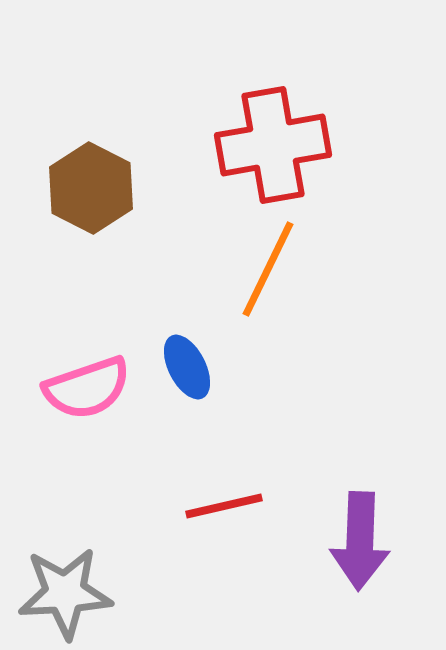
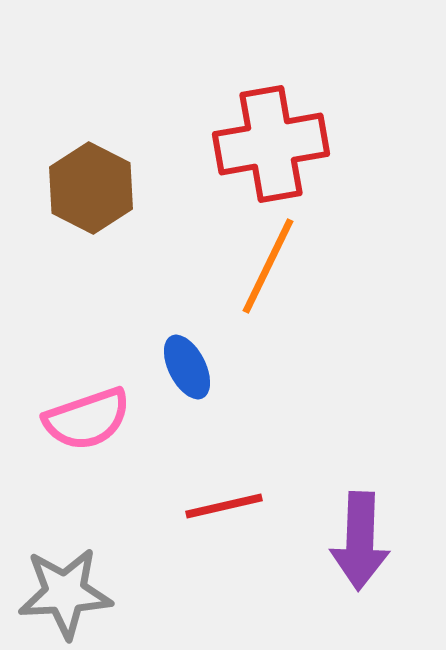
red cross: moved 2 px left, 1 px up
orange line: moved 3 px up
pink semicircle: moved 31 px down
